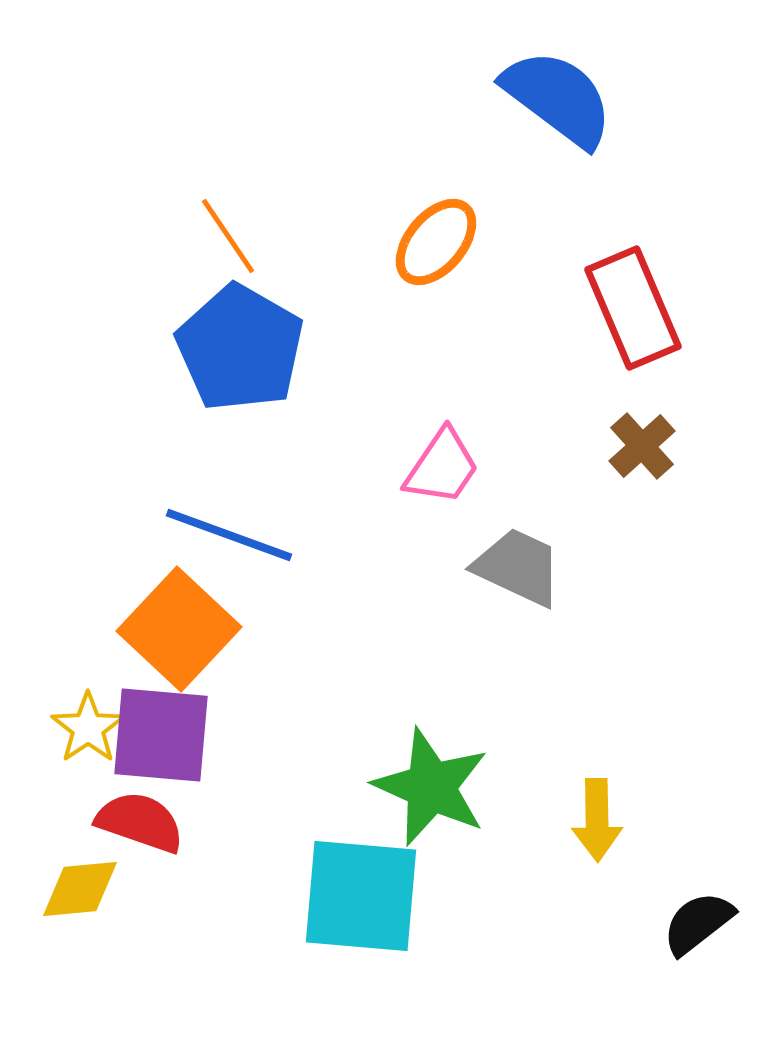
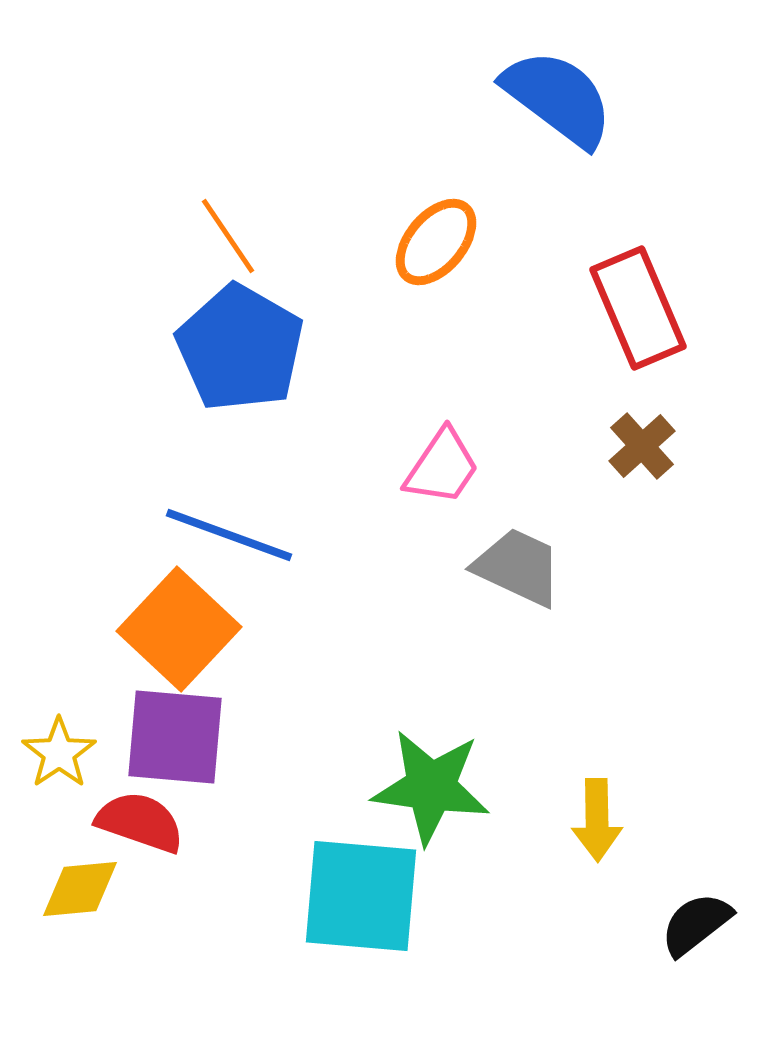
red rectangle: moved 5 px right
yellow star: moved 29 px left, 25 px down
purple square: moved 14 px right, 2 px down
green star: rotated 16 degrees counterclockwise
black semicircle: moved 2 px left, 1 px down
